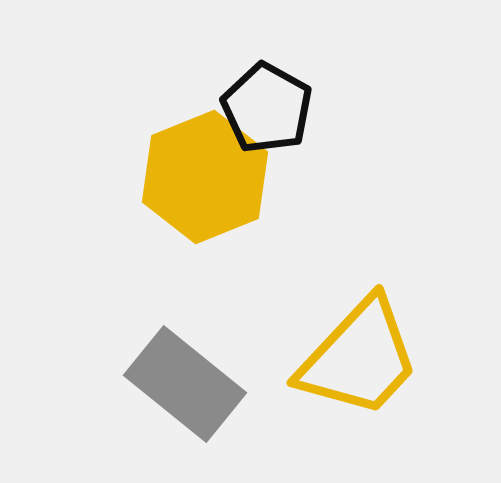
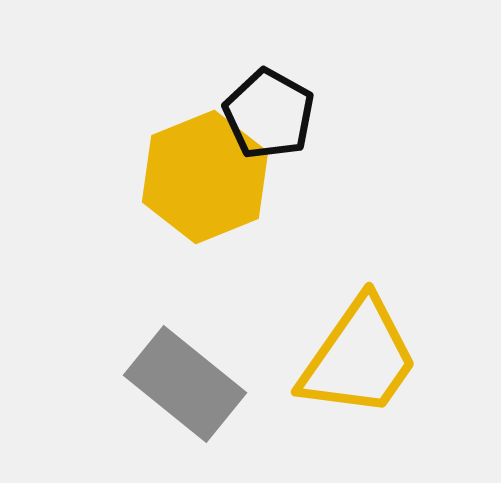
black pentagon: moved 2 px right, 6 px down
yellow trapezoid: rotated 8 degrees counterclockwise
